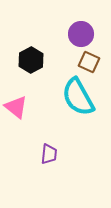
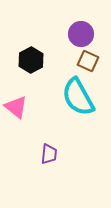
brown square: moved 1 px left, 1 px up
